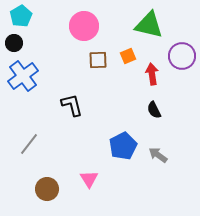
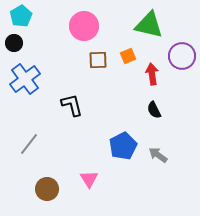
blue cross: moved 2 px right, 3 px down
